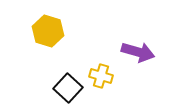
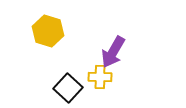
purple arrow: moved 25 px left; rotated 104 degrees clockwise
yellow cross: moved 1 px left, 1 px down; rotated 15 degrees counterclockwise
